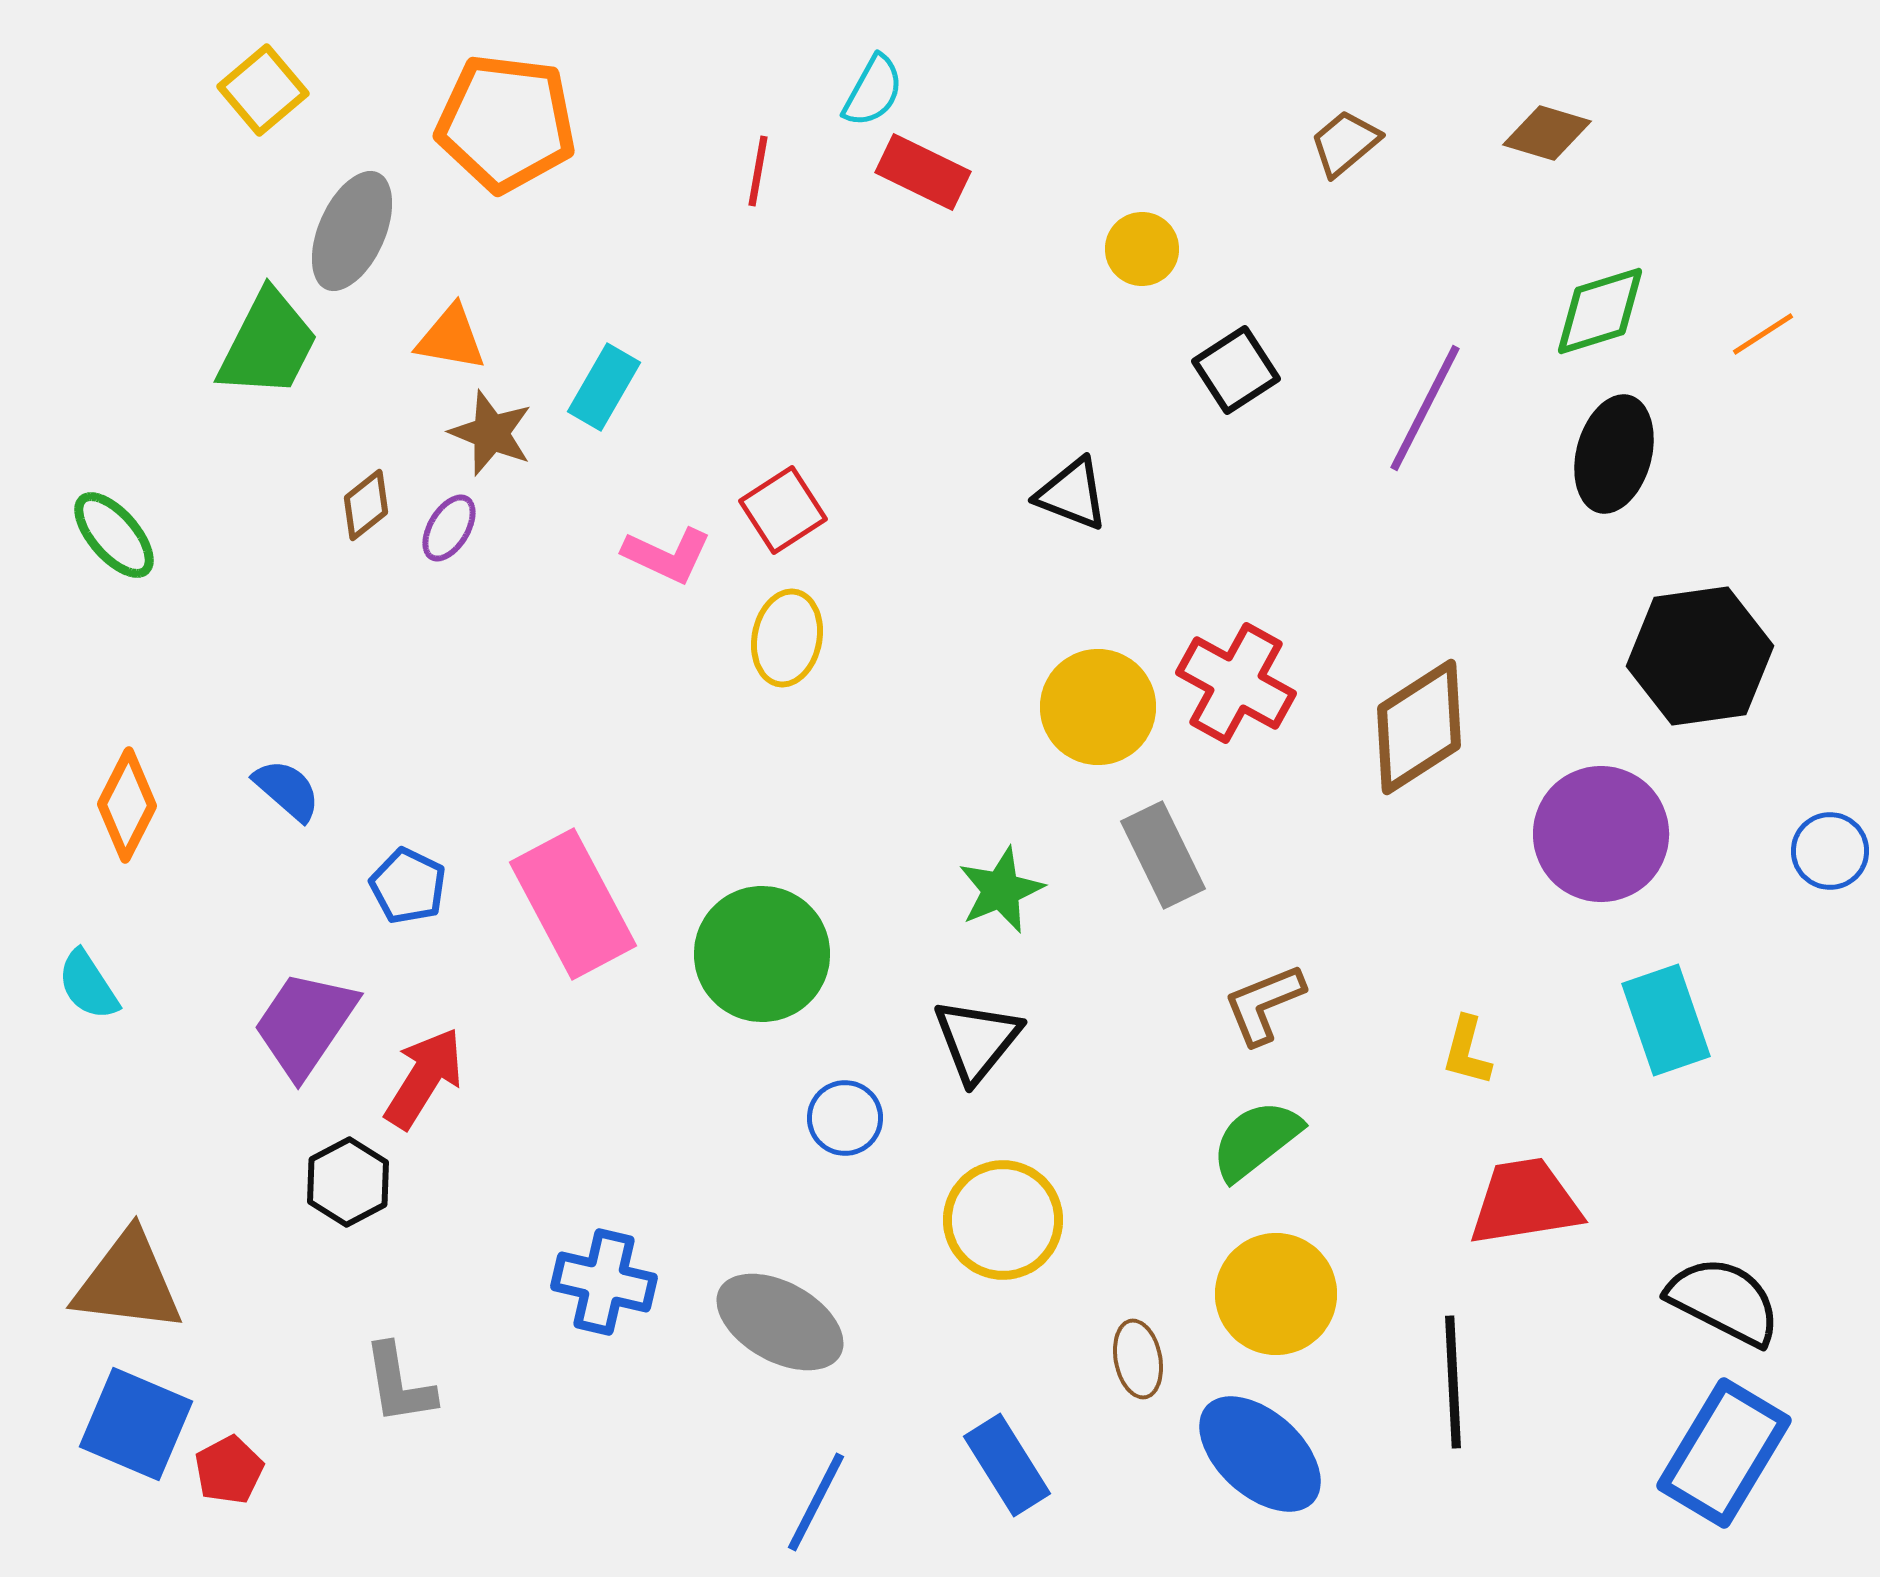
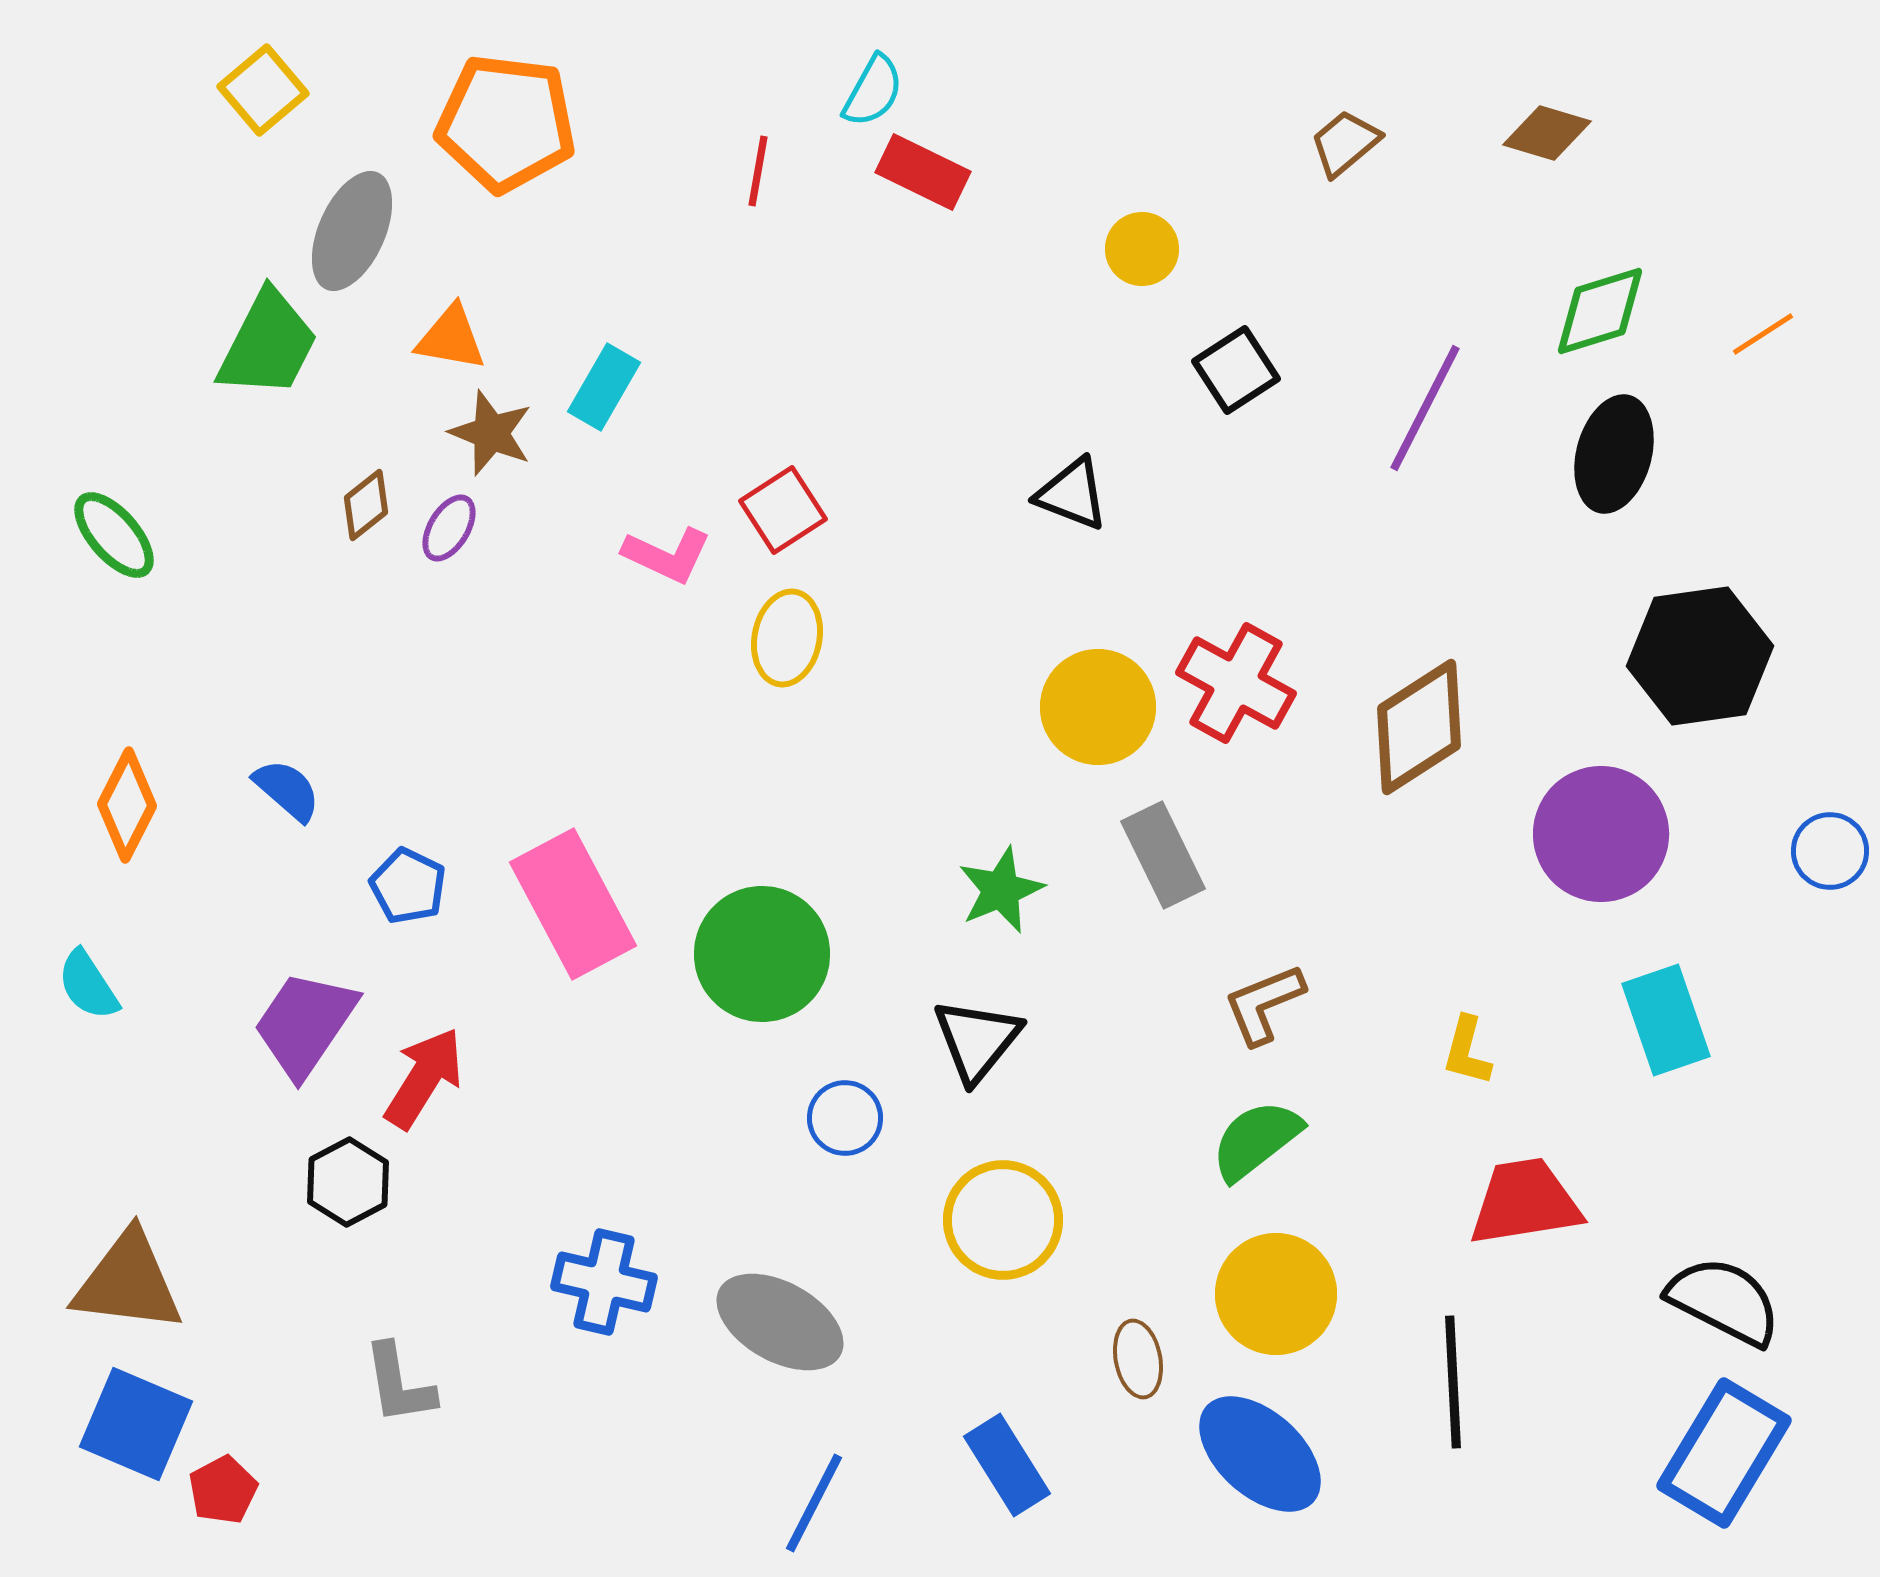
red pentagon at (229, 1470): moved 6 px left, 20 px down
blue line at (816, 1502): moved 2 px left, 1 px down
